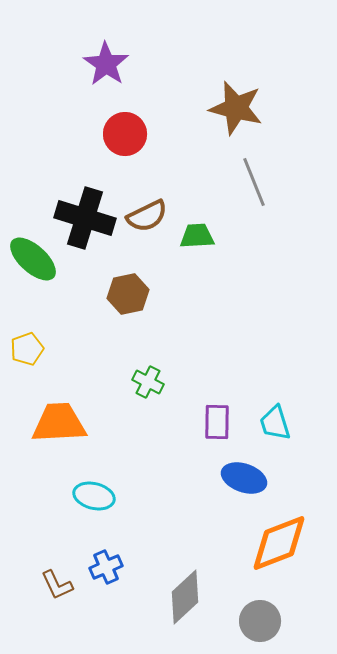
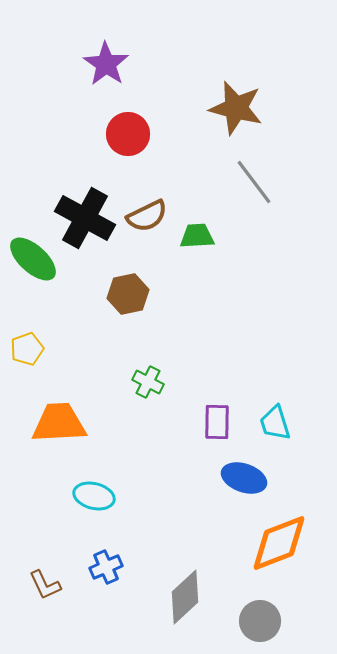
red circle: moved 3 px right
gray line: rotated 15 degrees counterclockwise
black cross: rotated 12 degrees clockwise
brown L-shape: moved 12 px left
